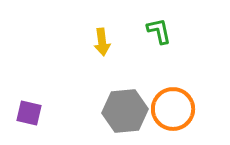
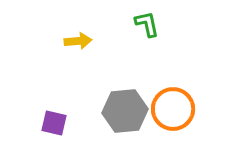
green L-shape: moved 12 px left, 7 px up
yellow arrow: moved 24 px left, 1 px up; rotated 88 degrees counterclockwise
purple square: moved 25 px right, 10 px down
